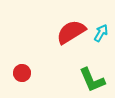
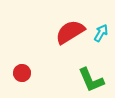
red semicircle: moved 1 px left
green L-shape: moved 1 px left
